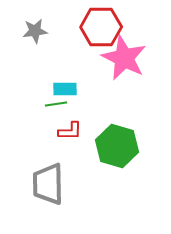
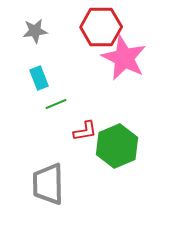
cyan rectangle: moved 26 px left, 11 px up; rotated 70 degrees clockwise
green line: rotated 15 degrees counterclockwise
red L-shape: moved 15 px right; rotated 10 degrees counterclockwise
green hexagon: rotated 21 degrees clockwise
